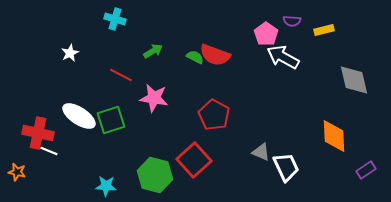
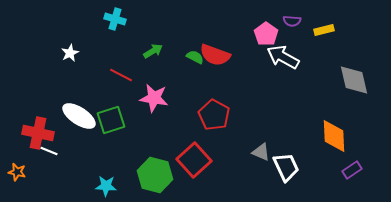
purple rectangle: moved 14 px left
